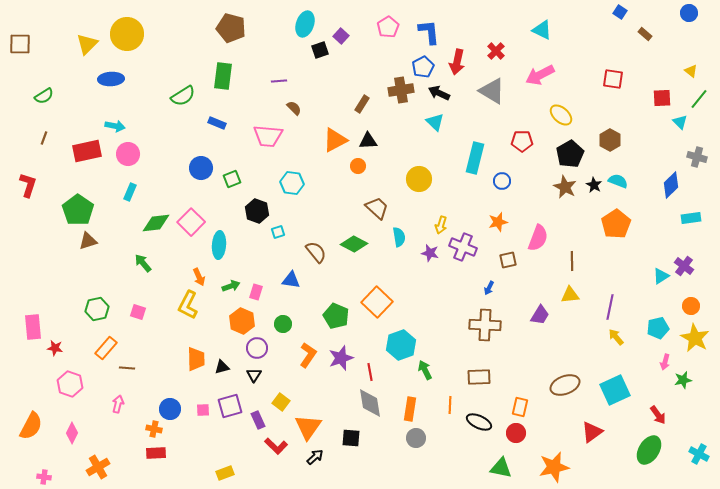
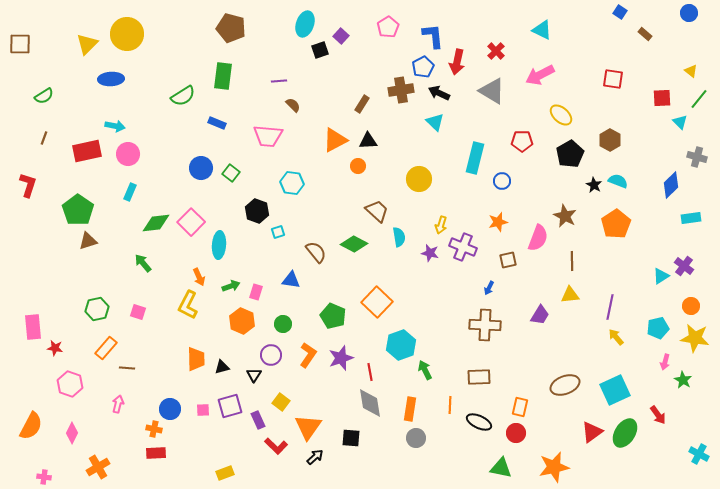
blue L-shape at (429, 32): moved 4 px right, 4 px down
brown semicircle at (294, 108): moved 1 px left, 3 px up
green square at (232, 179): moved 1 px left, 6 px up; rotated 30 degrees counterclockwise
brown star at (565, 187): moved 29 px down
brown trapezoid at (377, 208): moved 3 px down
green pentagon at (336, 316): moved 3 px left
yellow star at (695, 338): rotated 20 degrees counterclockwise
purple circle at (257, 348): moved 14 px right, 7 px down
green star at (683, 380): rotated 30 degrees counterclockwise
green ellipse at (649, 450): moved 24 px left, 17 px up
